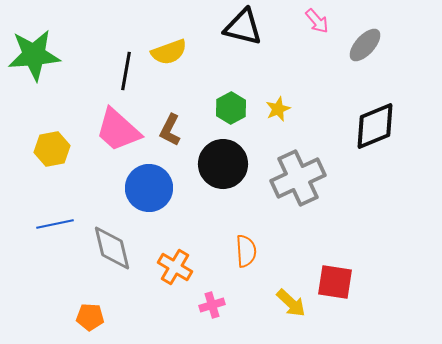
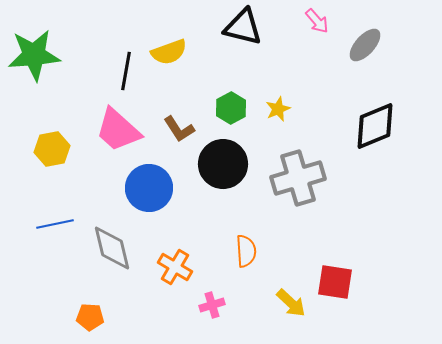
brown L-shape: moved 9 px right, 1 px up; rotated 60 degrees counterclockwise
gray cross: rotated 8 degrees clockwise
